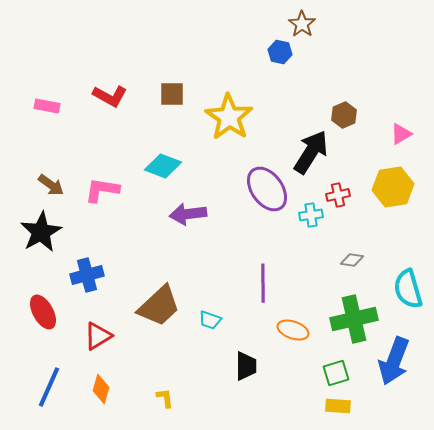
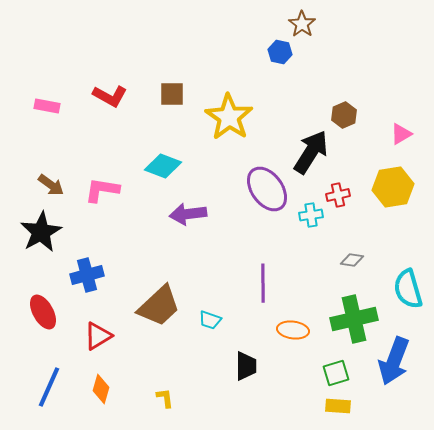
orange ellipse: rotated 12 degrees counterclockwise
